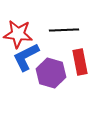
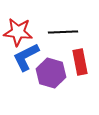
black line: moved 1 px left, 2 px down
red star: moved 2 px up
